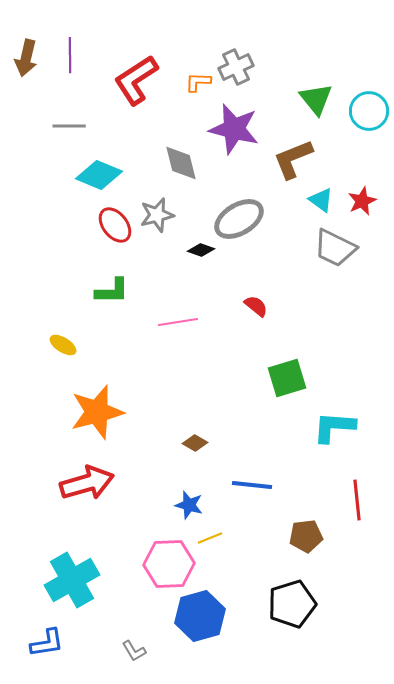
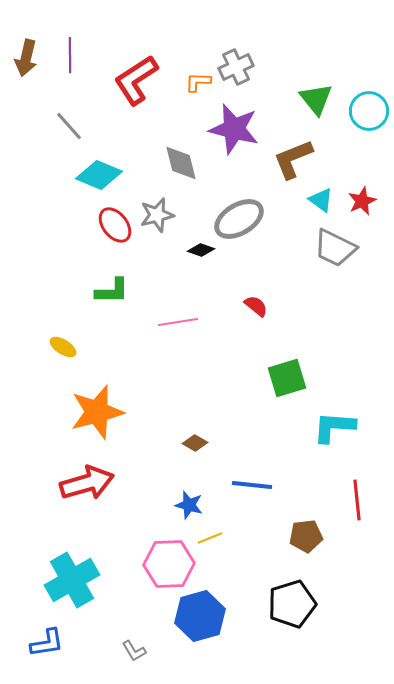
gray line: rotated 48 degrees clockwise
yellow ellipse: moved 2 px down
